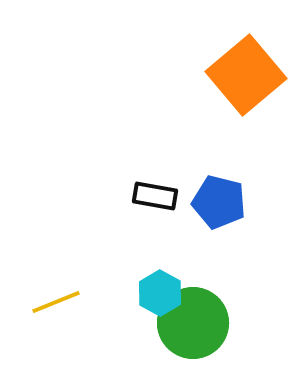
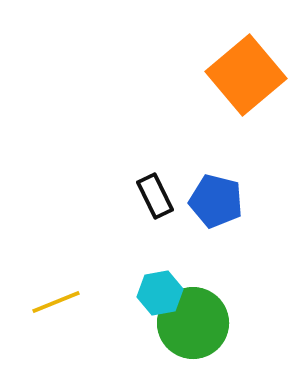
black rectangle: rotated 54 degrees clockwise
blue pentagon: moved 3 px left, 1 px up
cyan hexagon: rotated 21 degrees clockwise
